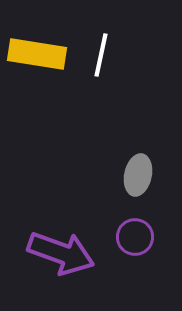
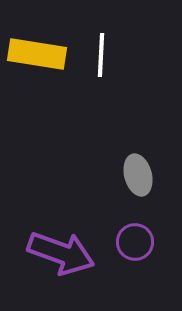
white line: rotated 9 degrees counterclockwise
gray ellipse: rotated 27 degrees counterclockwise
purple circle: moved 5 px down
